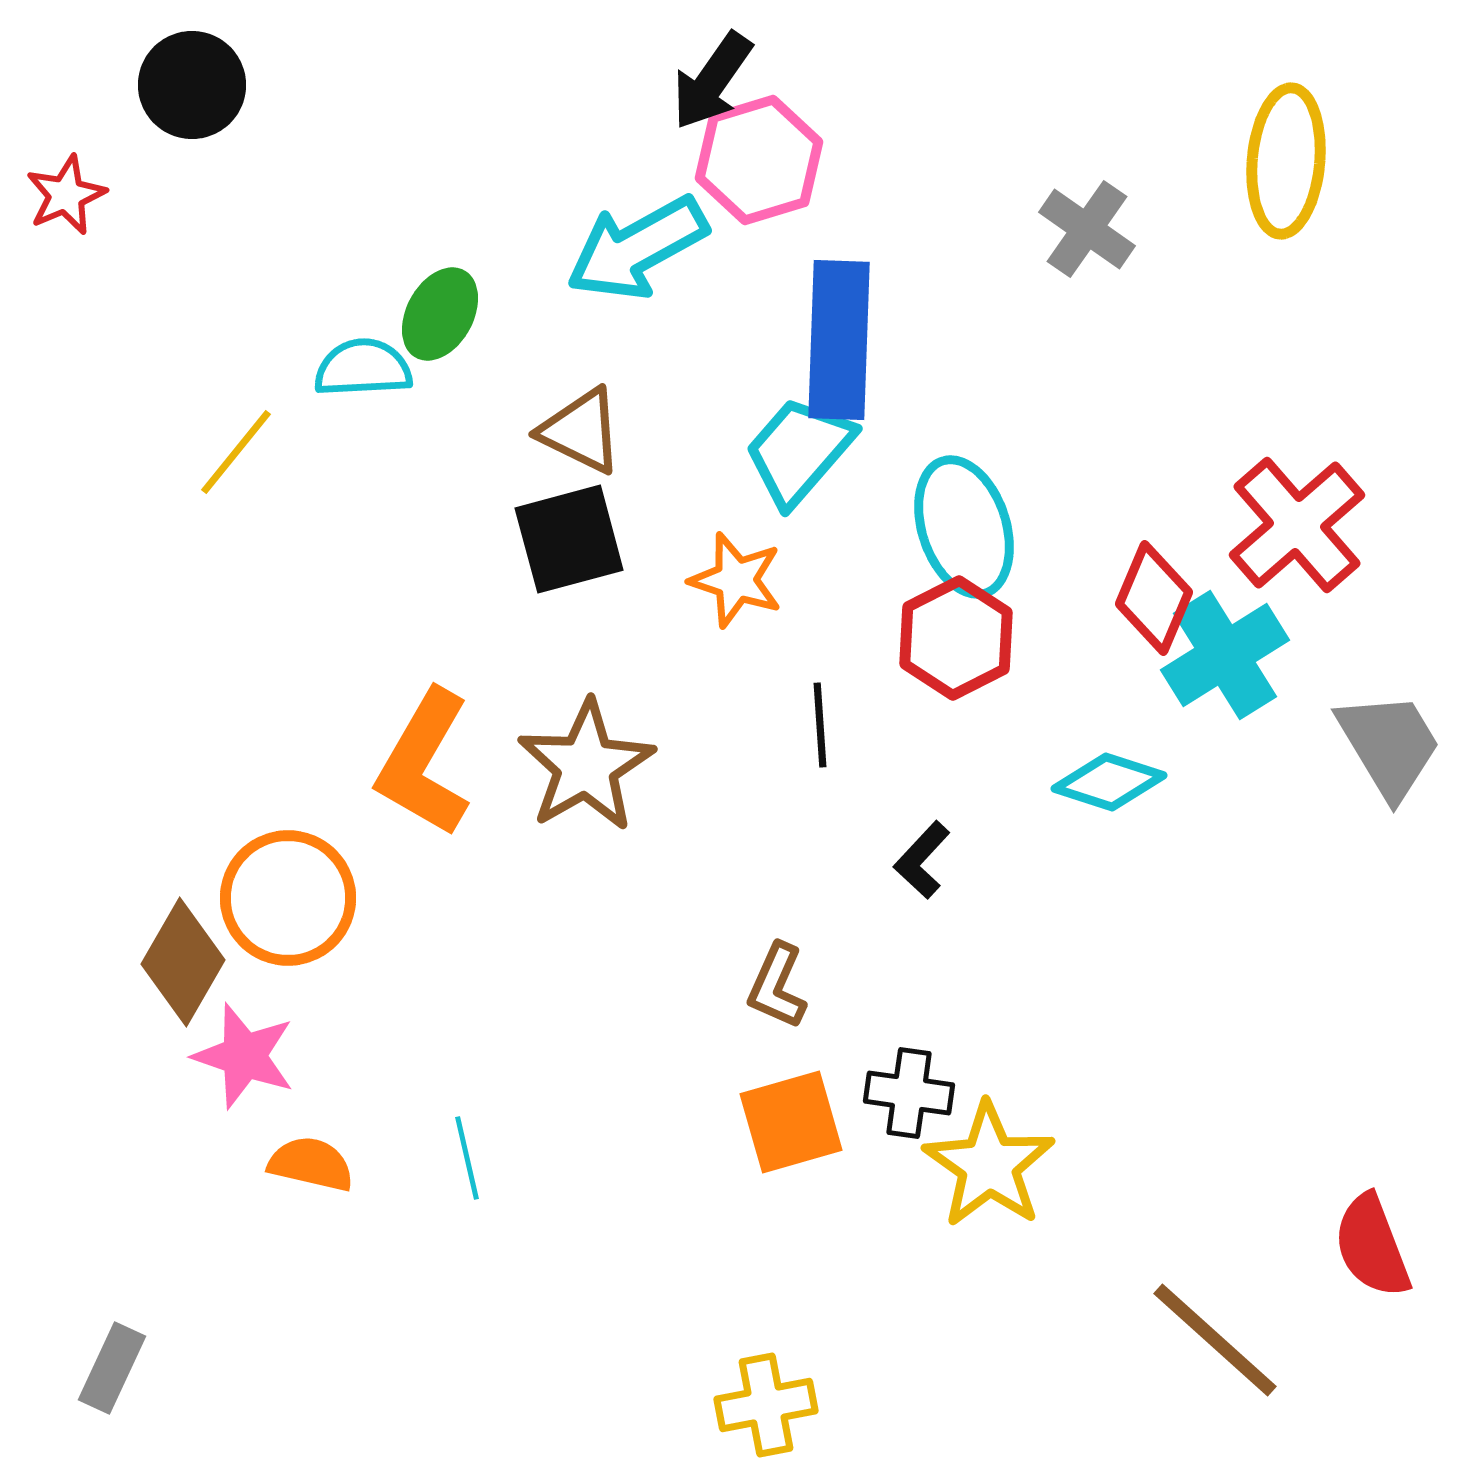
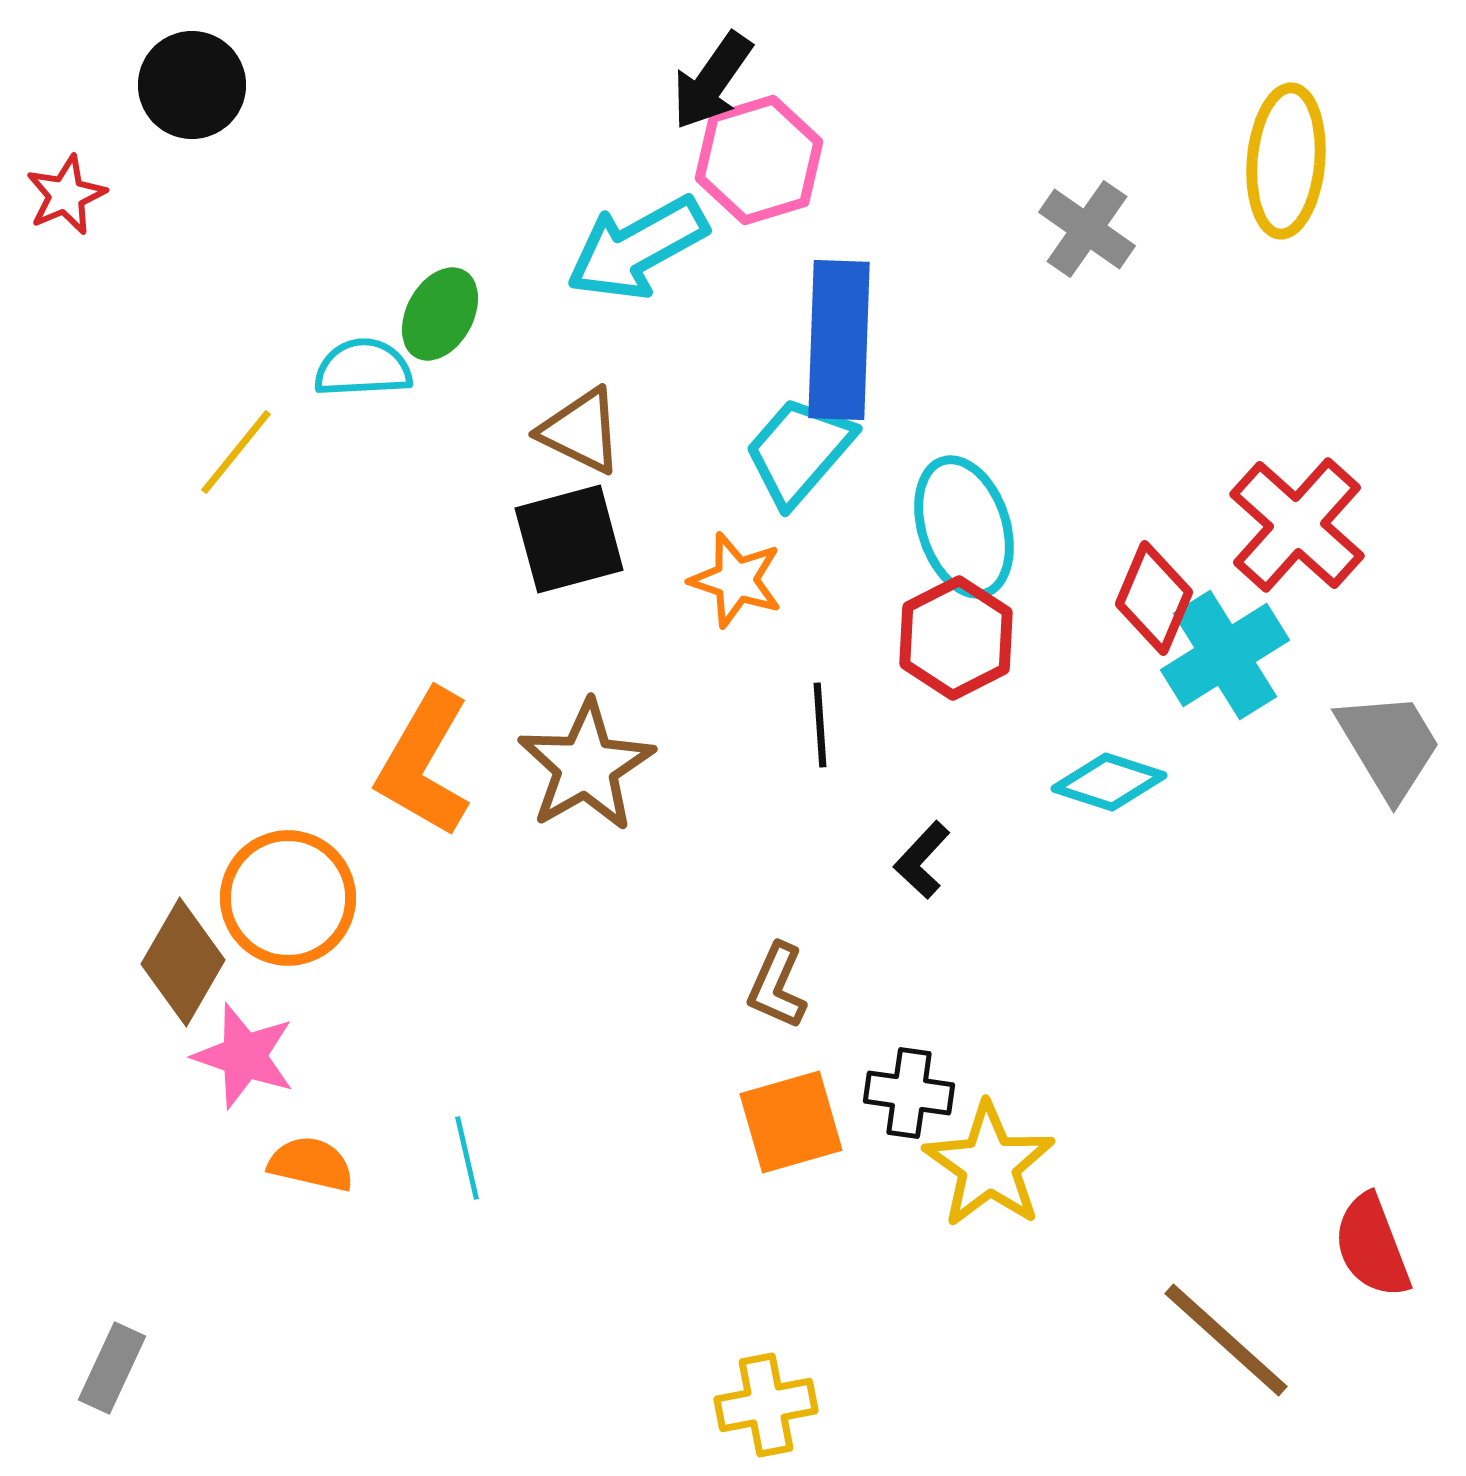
red cross: rotated 7 degrees counterclockwise
brown line: moved 11 px right
